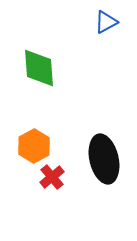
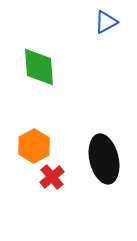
green diamond: moved 1 px up
